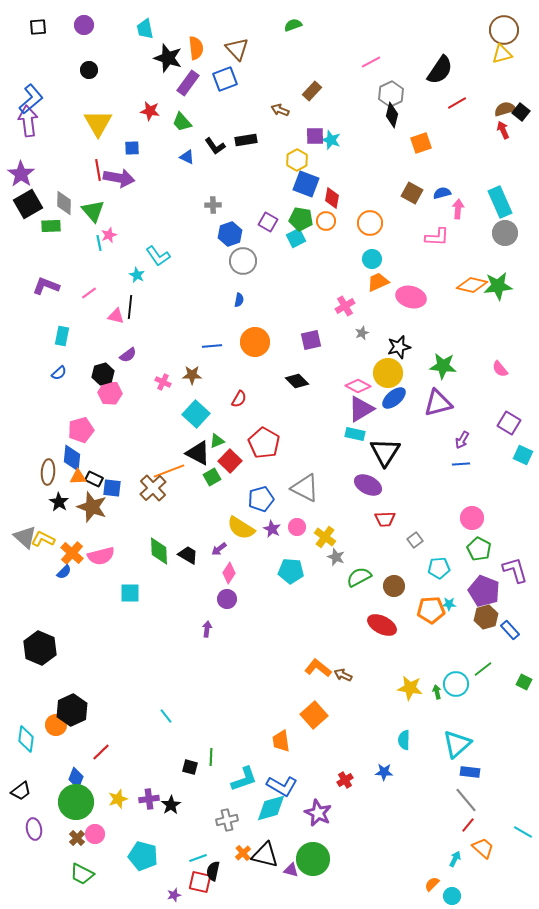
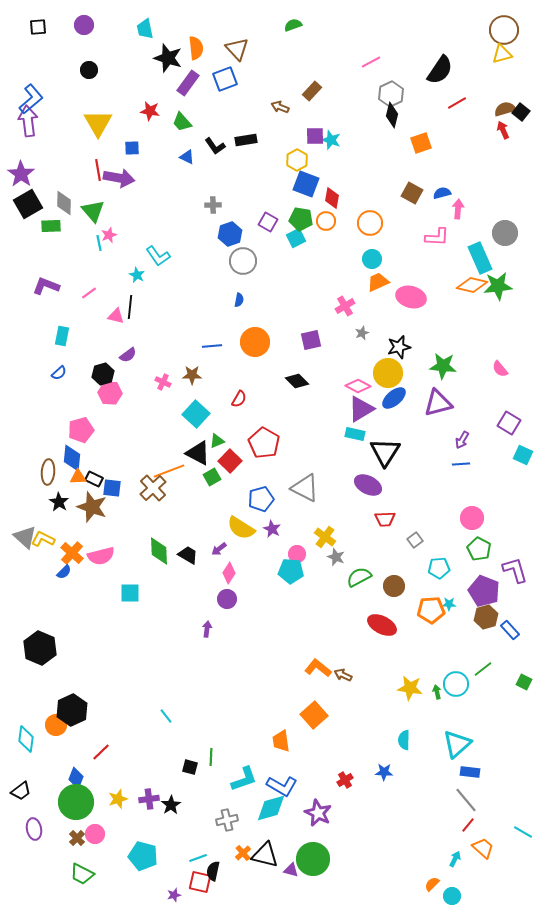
brown arrow at (280, 110): moved 3 px up
cyan rectangle at (500, 202): moved 20 px left, 56 px down
pink circle at (297, 527): moved 27 px down
